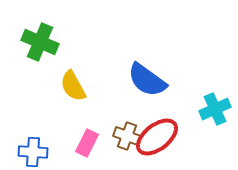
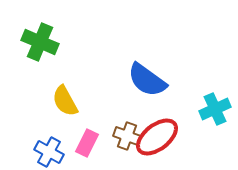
yellow semicircle: moved 8 px left, 15 px down
blue cross: moved 16 px right; rotated 24 degrees clockwise
